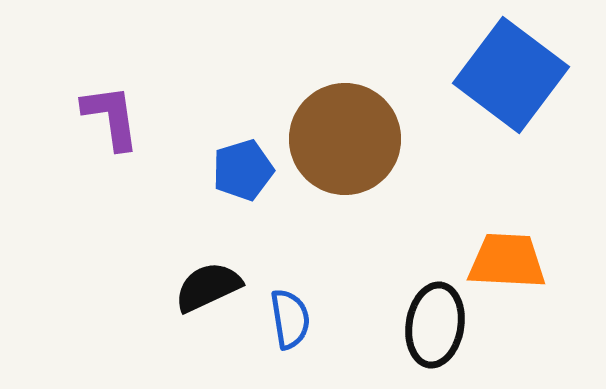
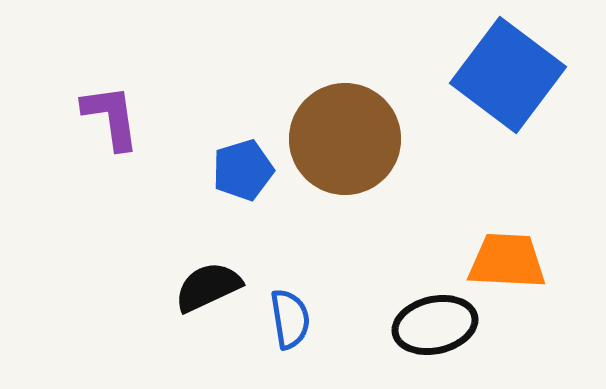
blue square: moved 3 px left
black ellipse: rotated 68 degrees clockwise
